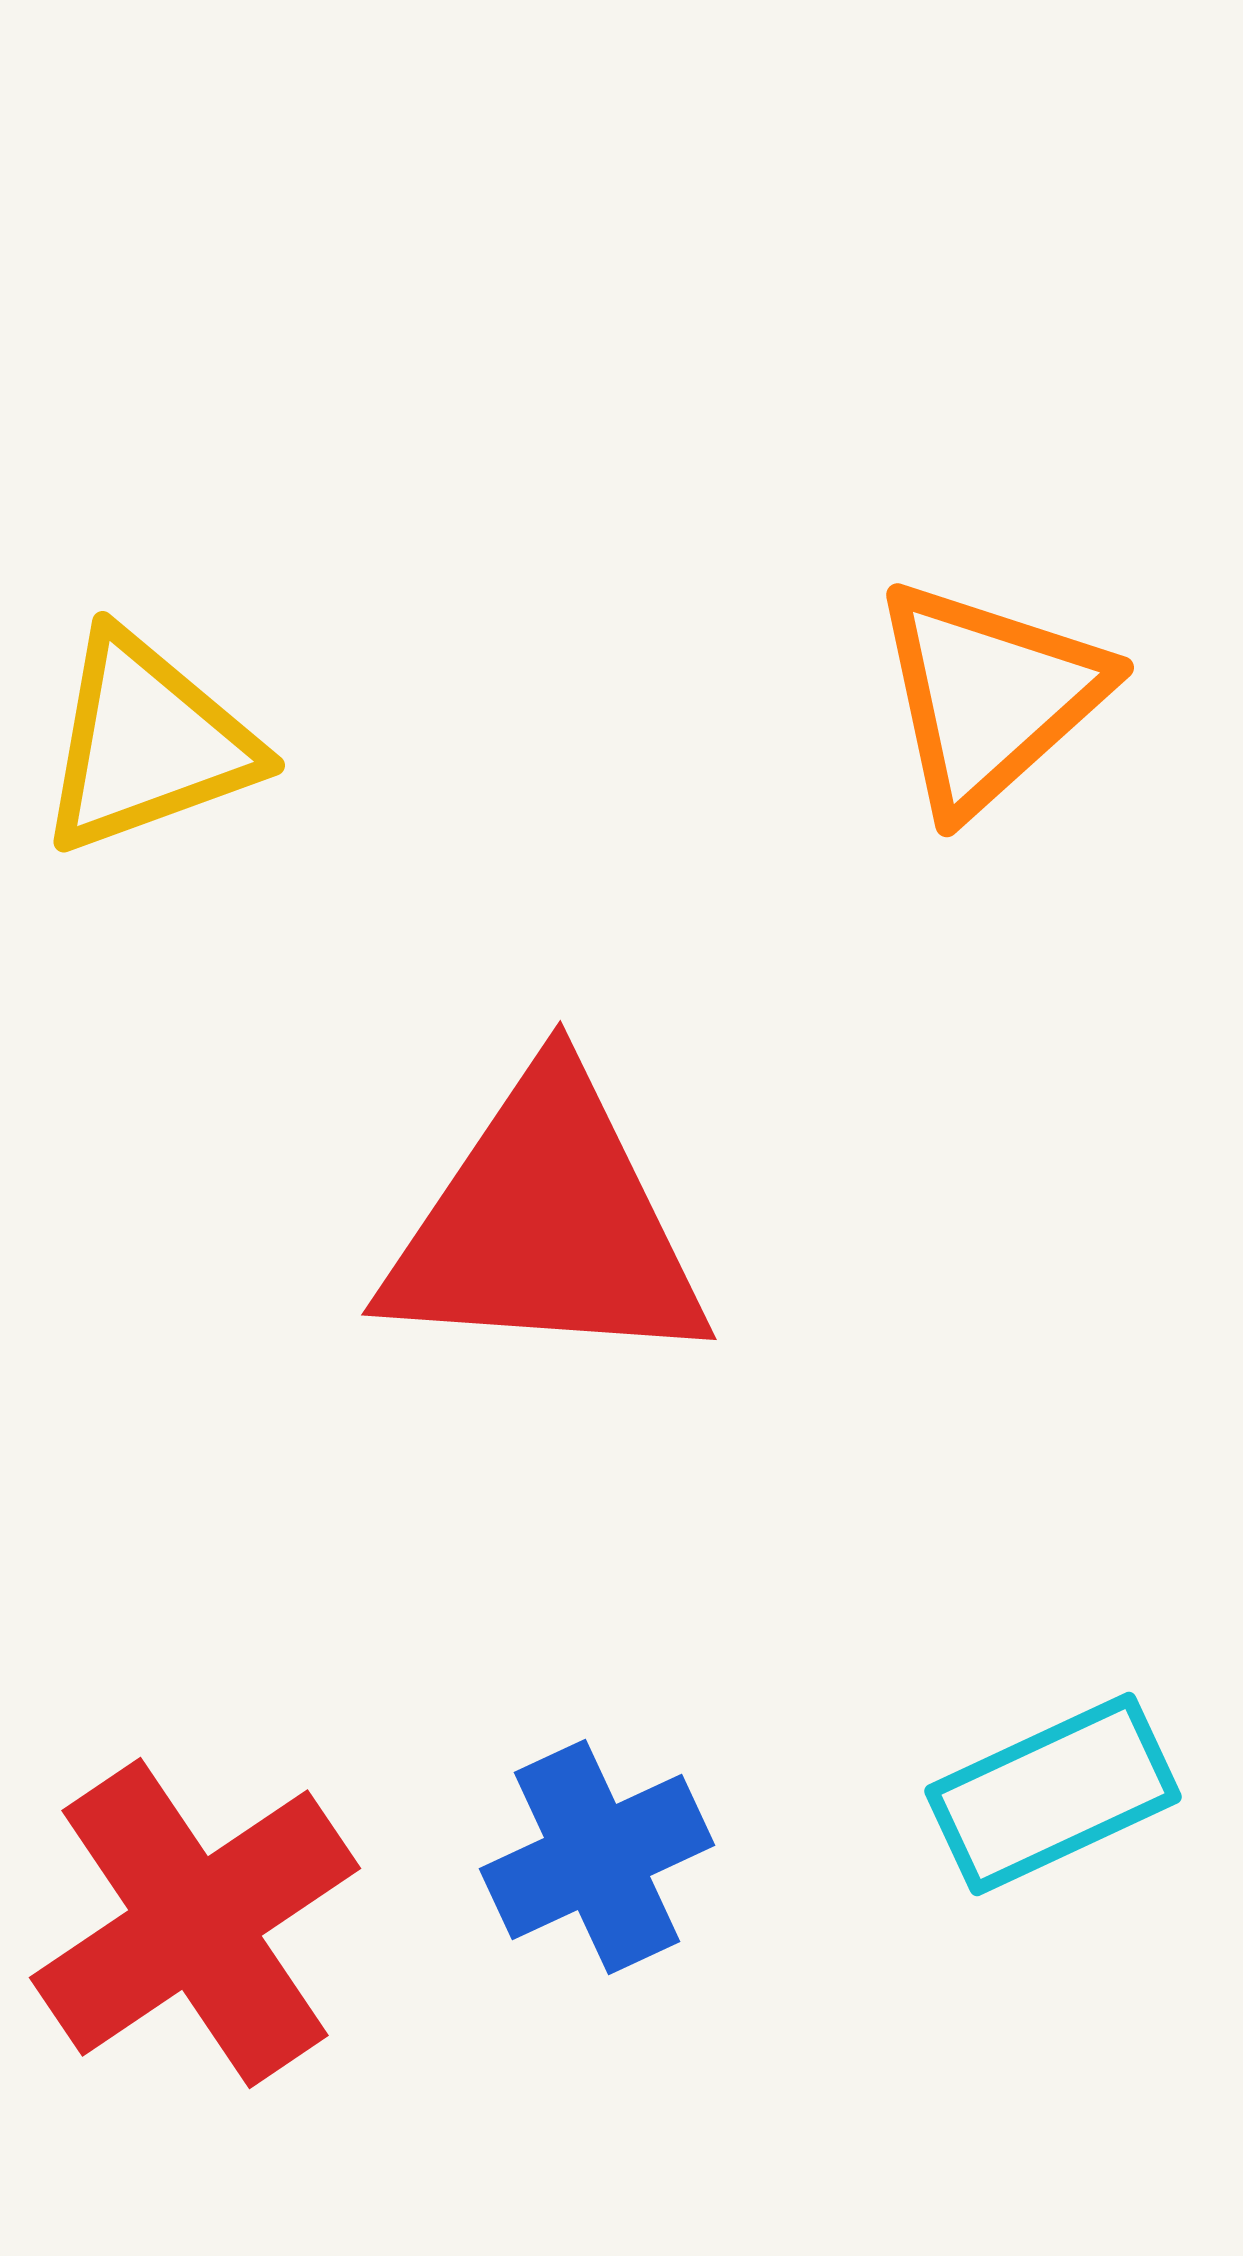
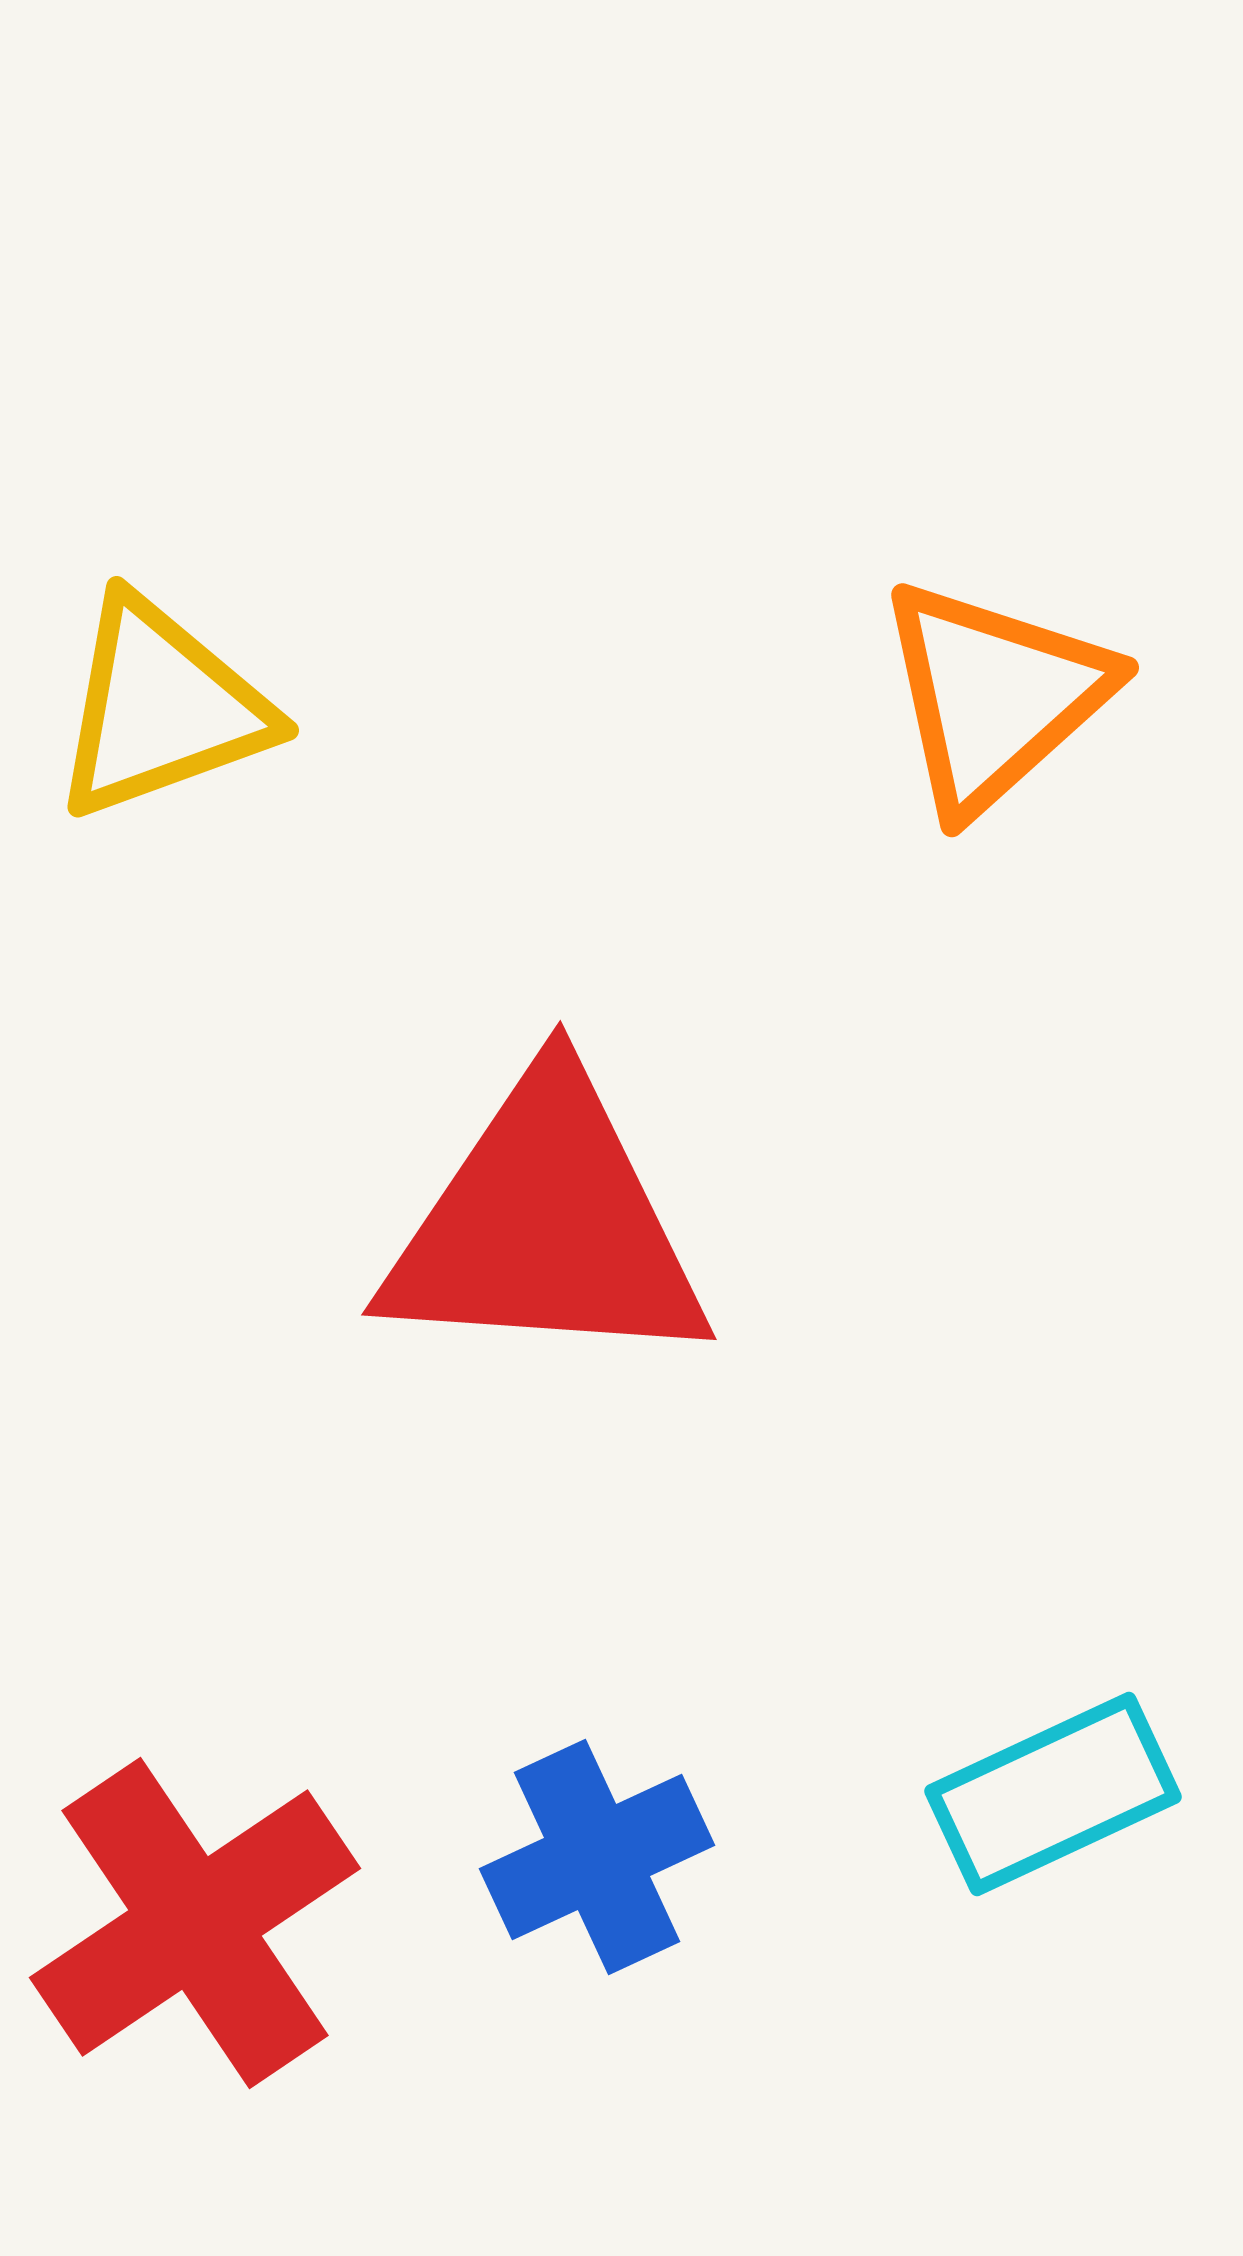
orange triangle: moved 5 px right
yellow triangle: moved 14 px right, 35 px up
